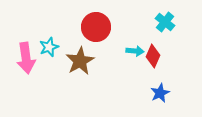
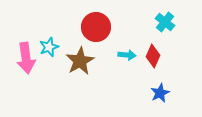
cyan arrow: moved 8 px left, 4 px down
